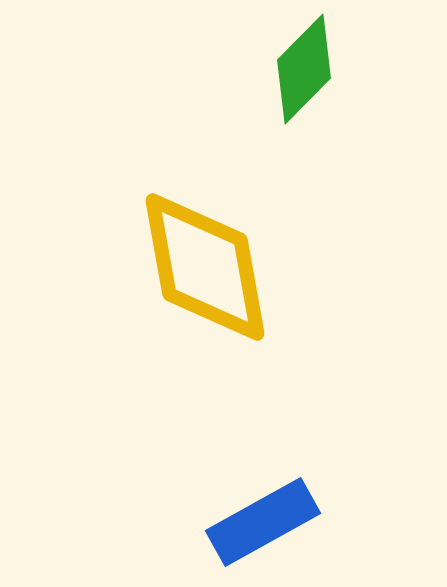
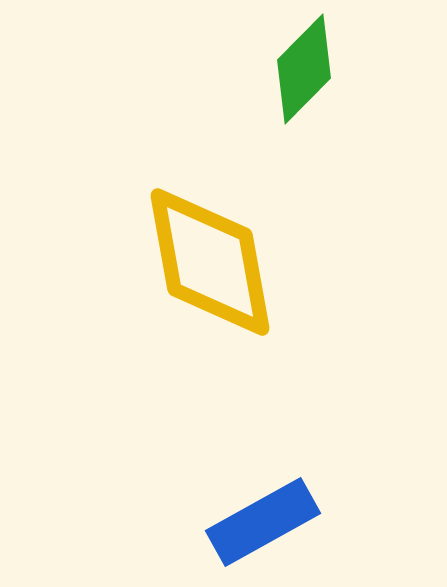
yellow diamond: moved 5 px right, 5 px up
